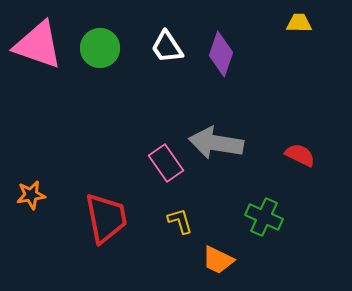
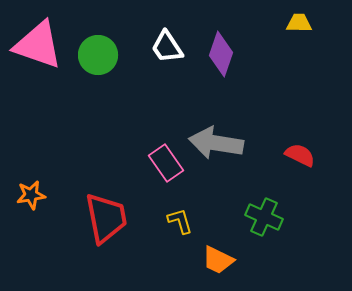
green circle: moved 2 px left, 7 px down
